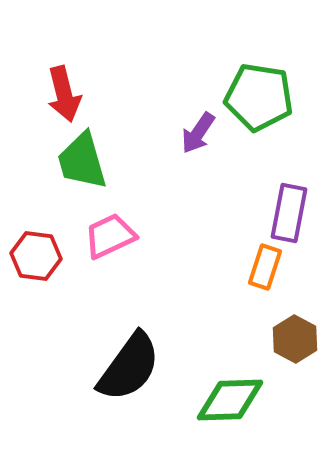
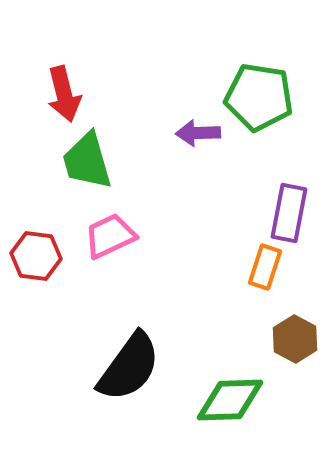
purple arrow: rotated 54 degrees clockwise
green trapezoid: moved 5 px right
